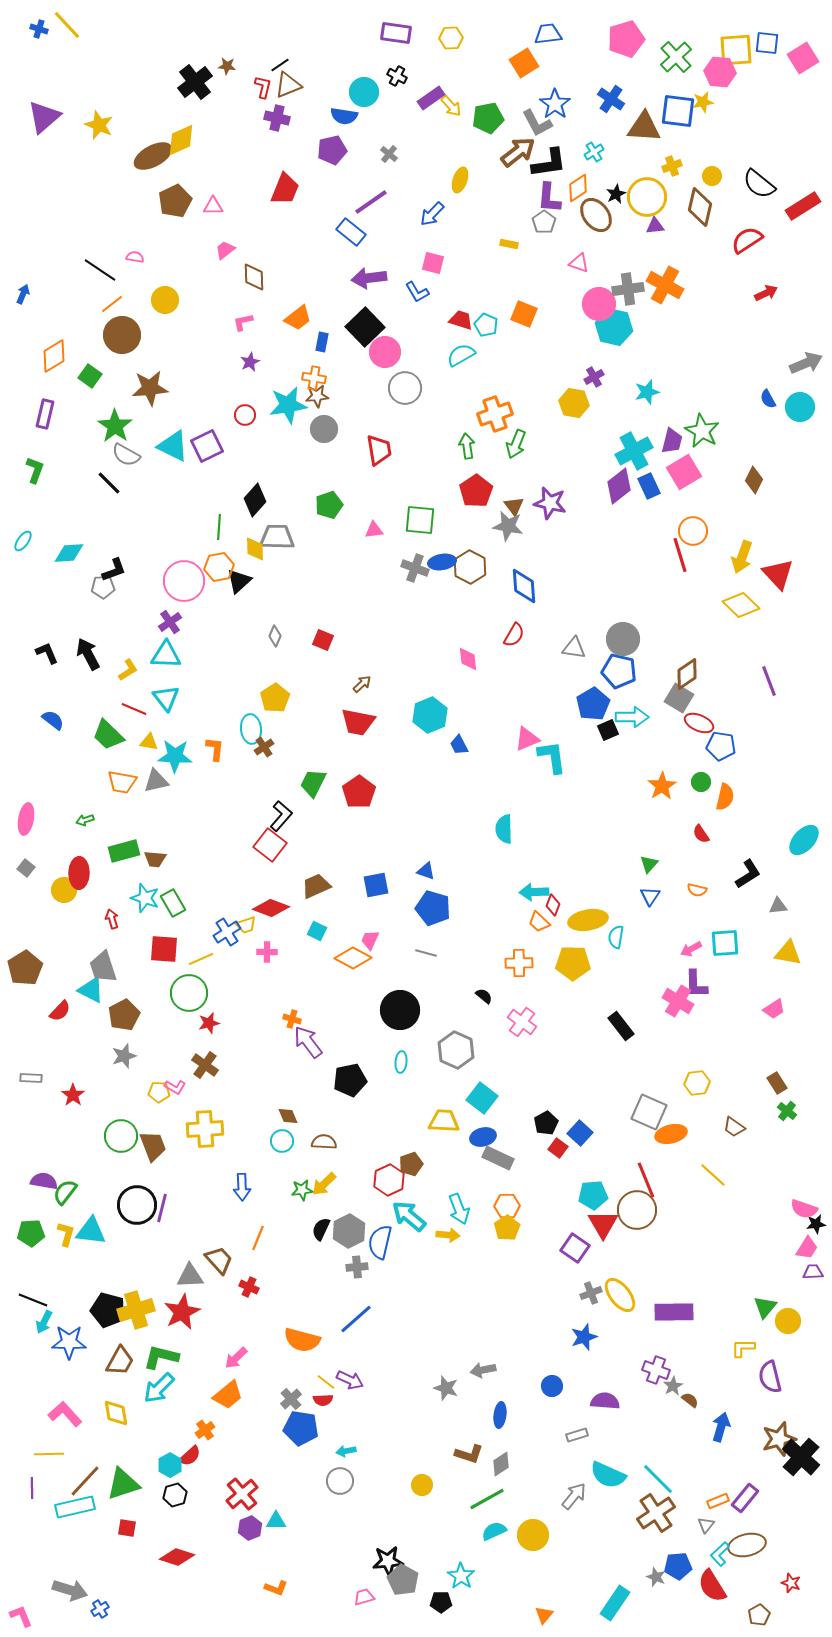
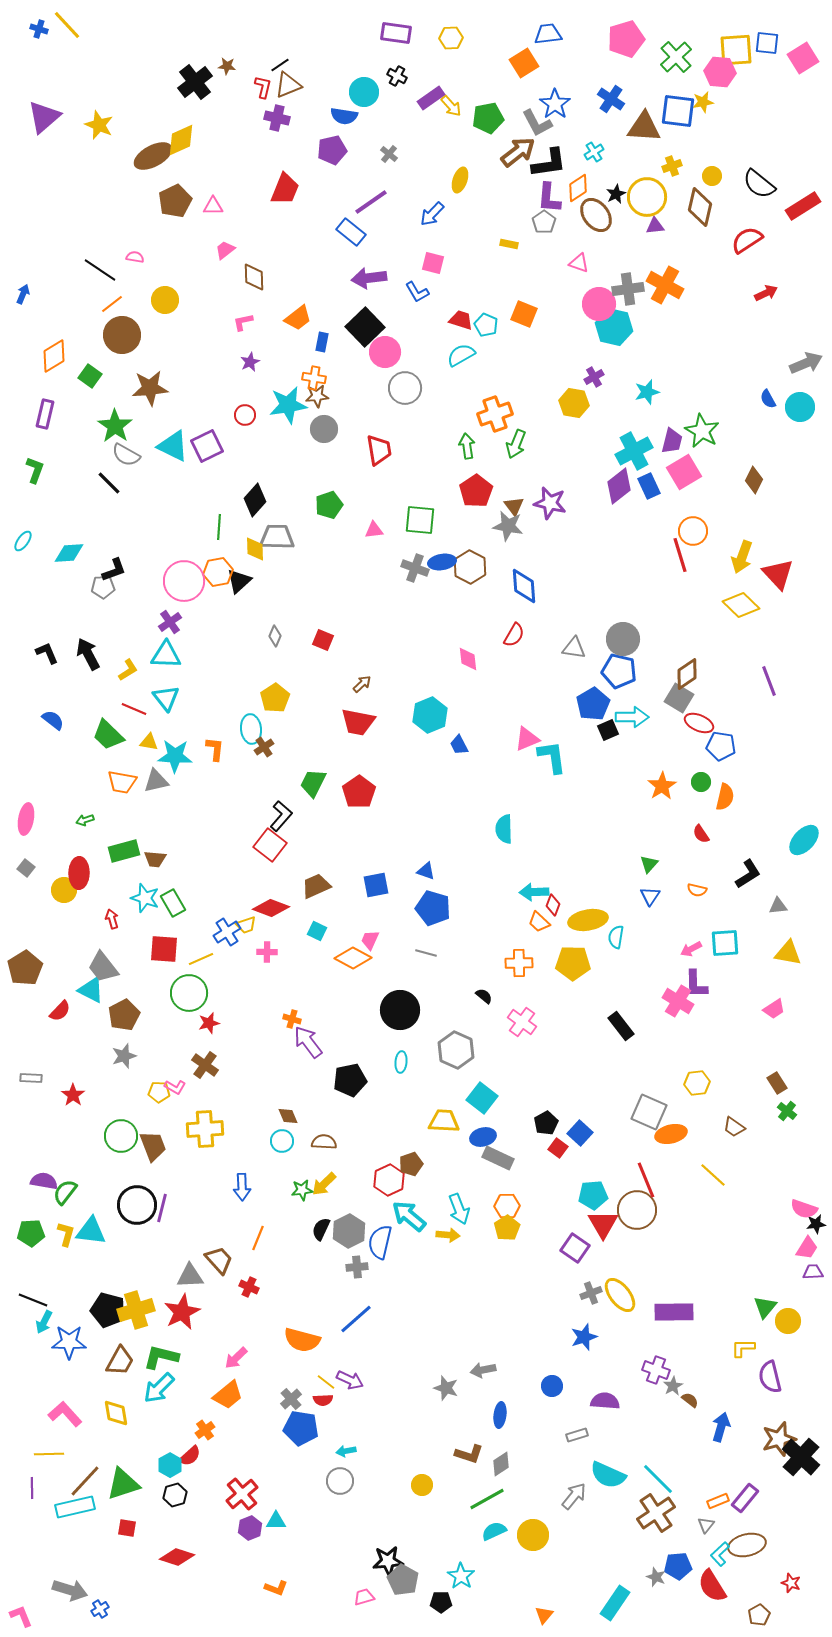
orange hexagon at (219, 567): moved 1 px left, 5 px down
gray trapezoid at (103, 967): rotated 20 degrees counterclockwise
